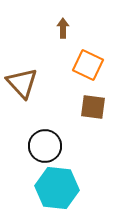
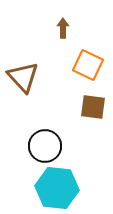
brown triangle: moved 1 px right, 6 px up
